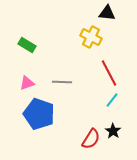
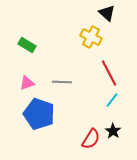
black triangle: rotated 36 degrees clockwise
